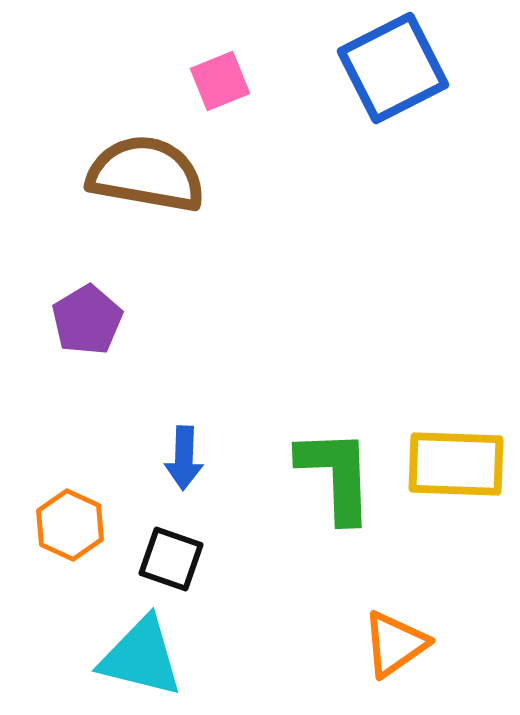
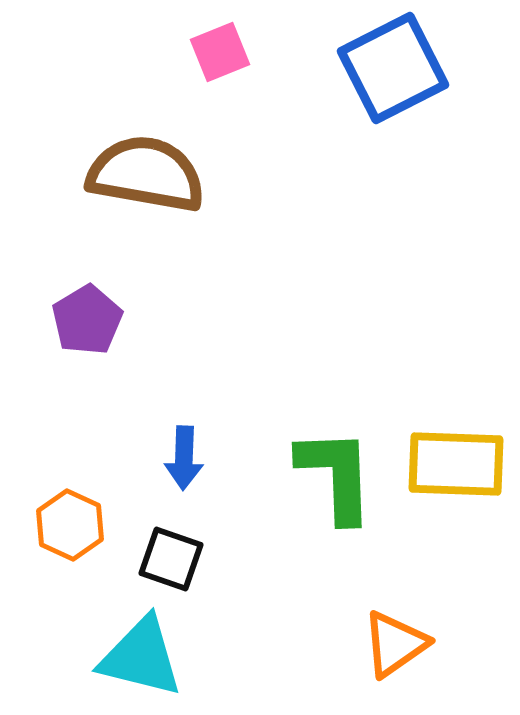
pink square: moved 29 px up
